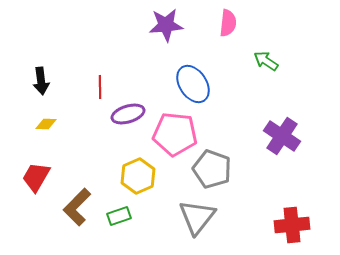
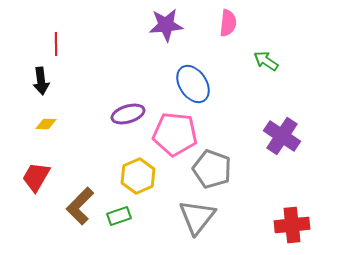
red line: moved 44 px left, 43 px up
brown L-shape: moved 3 px right, 1 px up
